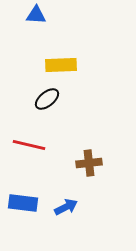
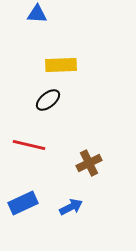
blue triangle: moved 1 px right, 1 px up
black ellipse: moved 1 px right, 1 px down
brown cross: rotated 20 degrees counterclockwise
blue rectangle: rotated 32 degrees counterclockwise
blue arrow: moved 5 px right
